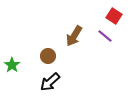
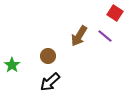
red square: moved 1 px right, 3 px up
brown arrow: moved 5 px right
